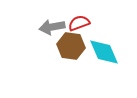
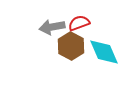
brown hexagon: rotated 20 degrees clockwise
